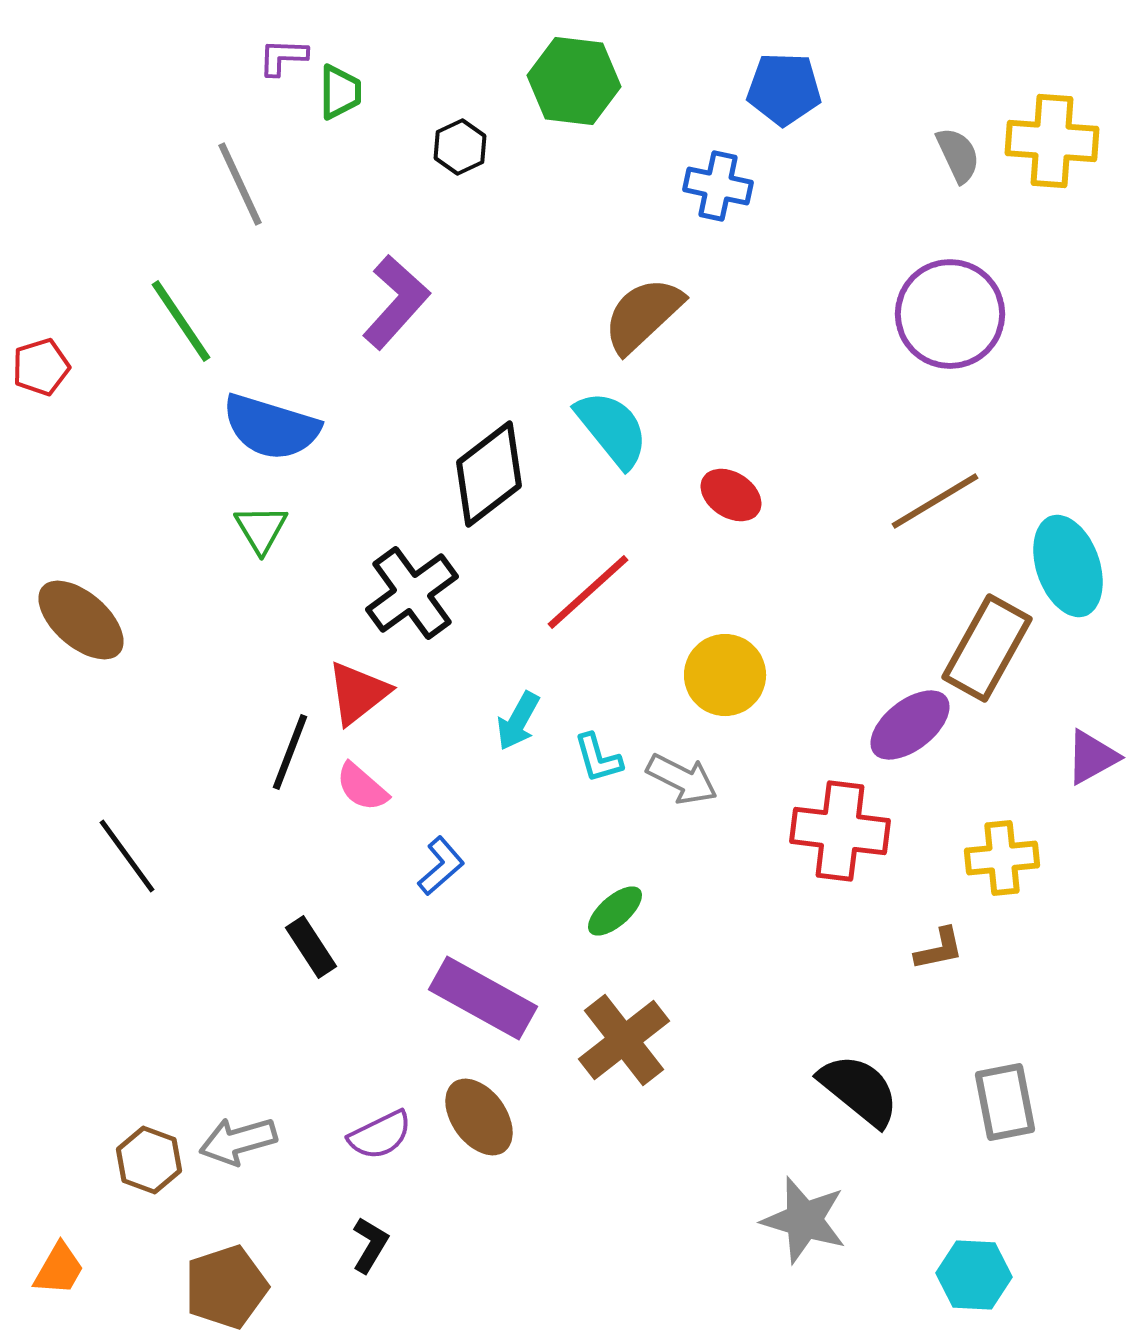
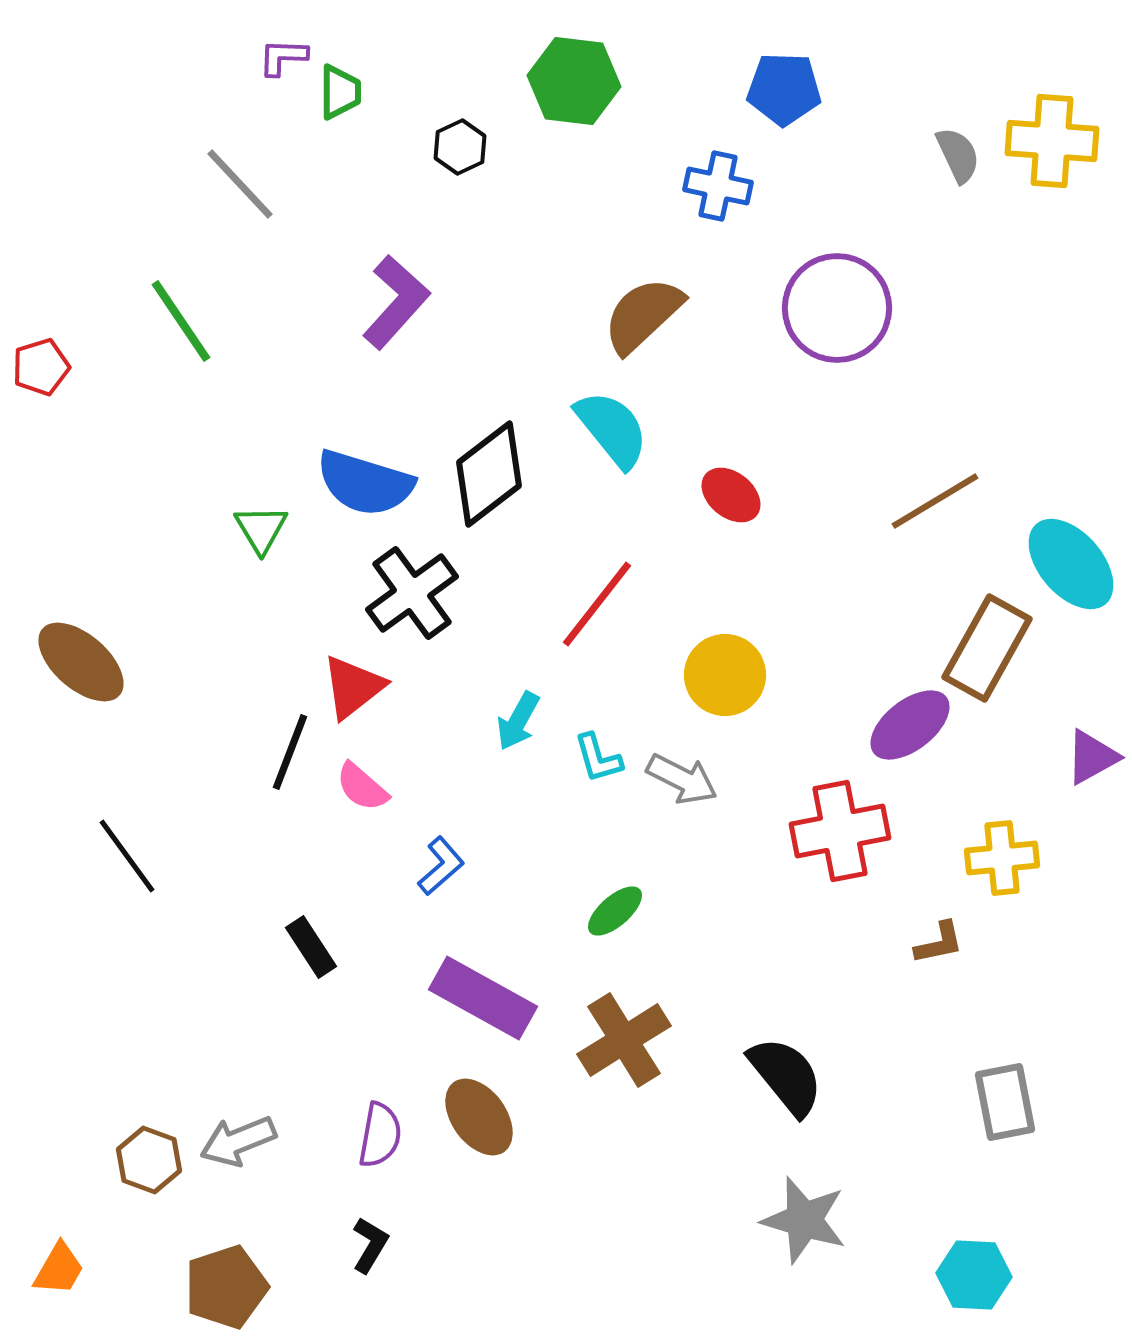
gray line at (240, 184): rotated 18 degrees counterclockwise
purple circle at (950, 314): moved 113 px left, 6 px up
blue semicircle at (271, 427): moved 94 px right, 56 px down
red ellipse at (731, 495): rotated 6 degrees clockwise
cyan ellipse at (1068, 566): moved 3 px right, 2 px up; rotated 22 degrees counterclockwise
red line at (588, 592): moved 9 px right, 12 px down; rotated 10 degrees counterclockwise
brown ellipse at (81, 620): moved 42 px down
red triangle at (358, 693): moved 5 px left, 6 px up
red cross at (840, 831): rotated 18 degrees counterclockwise
brown L-shape at (939, 949): moved 6 px up
brown cross at (624, 1040): rotated 6 degrees clockwise
black semicircle at (859, 1090): moved 73 px left, 14 px up; rotated 12 degrees clockwise
purple semicircle at (380, 1135): rotated 54 degrees counterclockwise
gray arrow at (238, 1141): rotated 6 degrees counterclockwise
